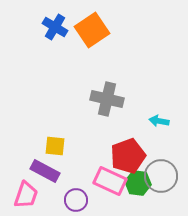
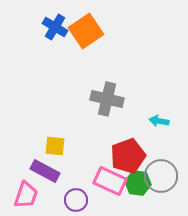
orange square: moved 6 px left, 1 px down
